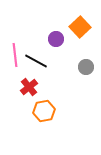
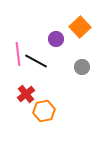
pink line: moved 3 px right, 1 px up
gray circle: moved 4 px left
red cross: moved 3 px left, 7 px down
